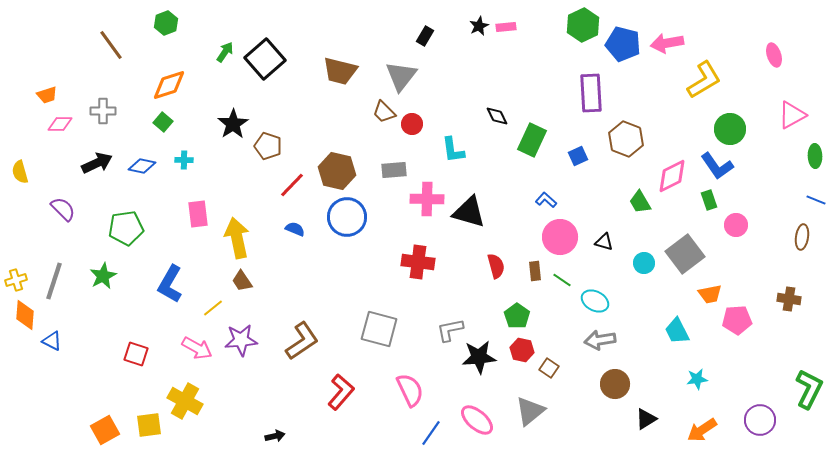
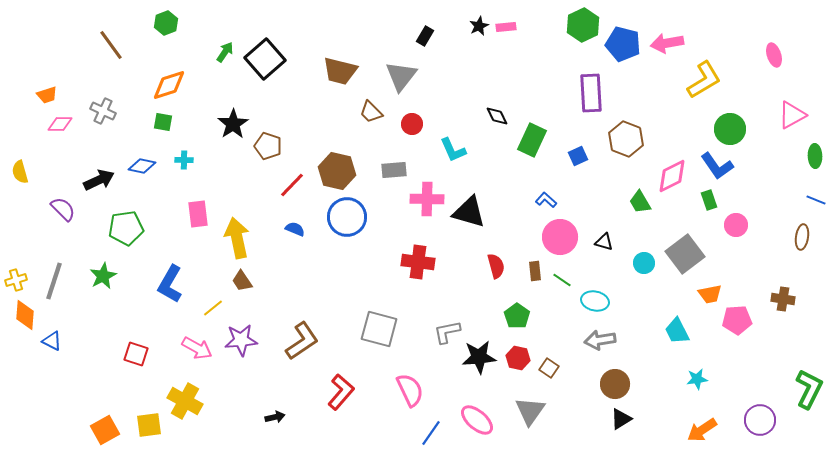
gray cross at (103, 111): rotated 25 degrees clockwise
brown trapezoid at (384, 112): moved 13 px left
green square at (163, 122): rotated 30 degrees counterclockwise
cyan L-shape at (453, 150): rotated 16 degrees counterclockwise
black arrow at (97, 163): moved 2 px right, 17 px down
brown cross at (789, 299): moved 6 px left
cyan ellipse at (595, 301): rotated 16 degrees counterclockwise
gray L-shape at (450, 330): moved 3 px left, 2 px down
red hexagon at (522, 350): moved 4 px left, 8 px down
gray triangle at (530, 411): rotated 16 degrees counterclockwise
black triangle at (646, 419): moved 25 px left
black arrow at (275, 436): moved 19 px up
